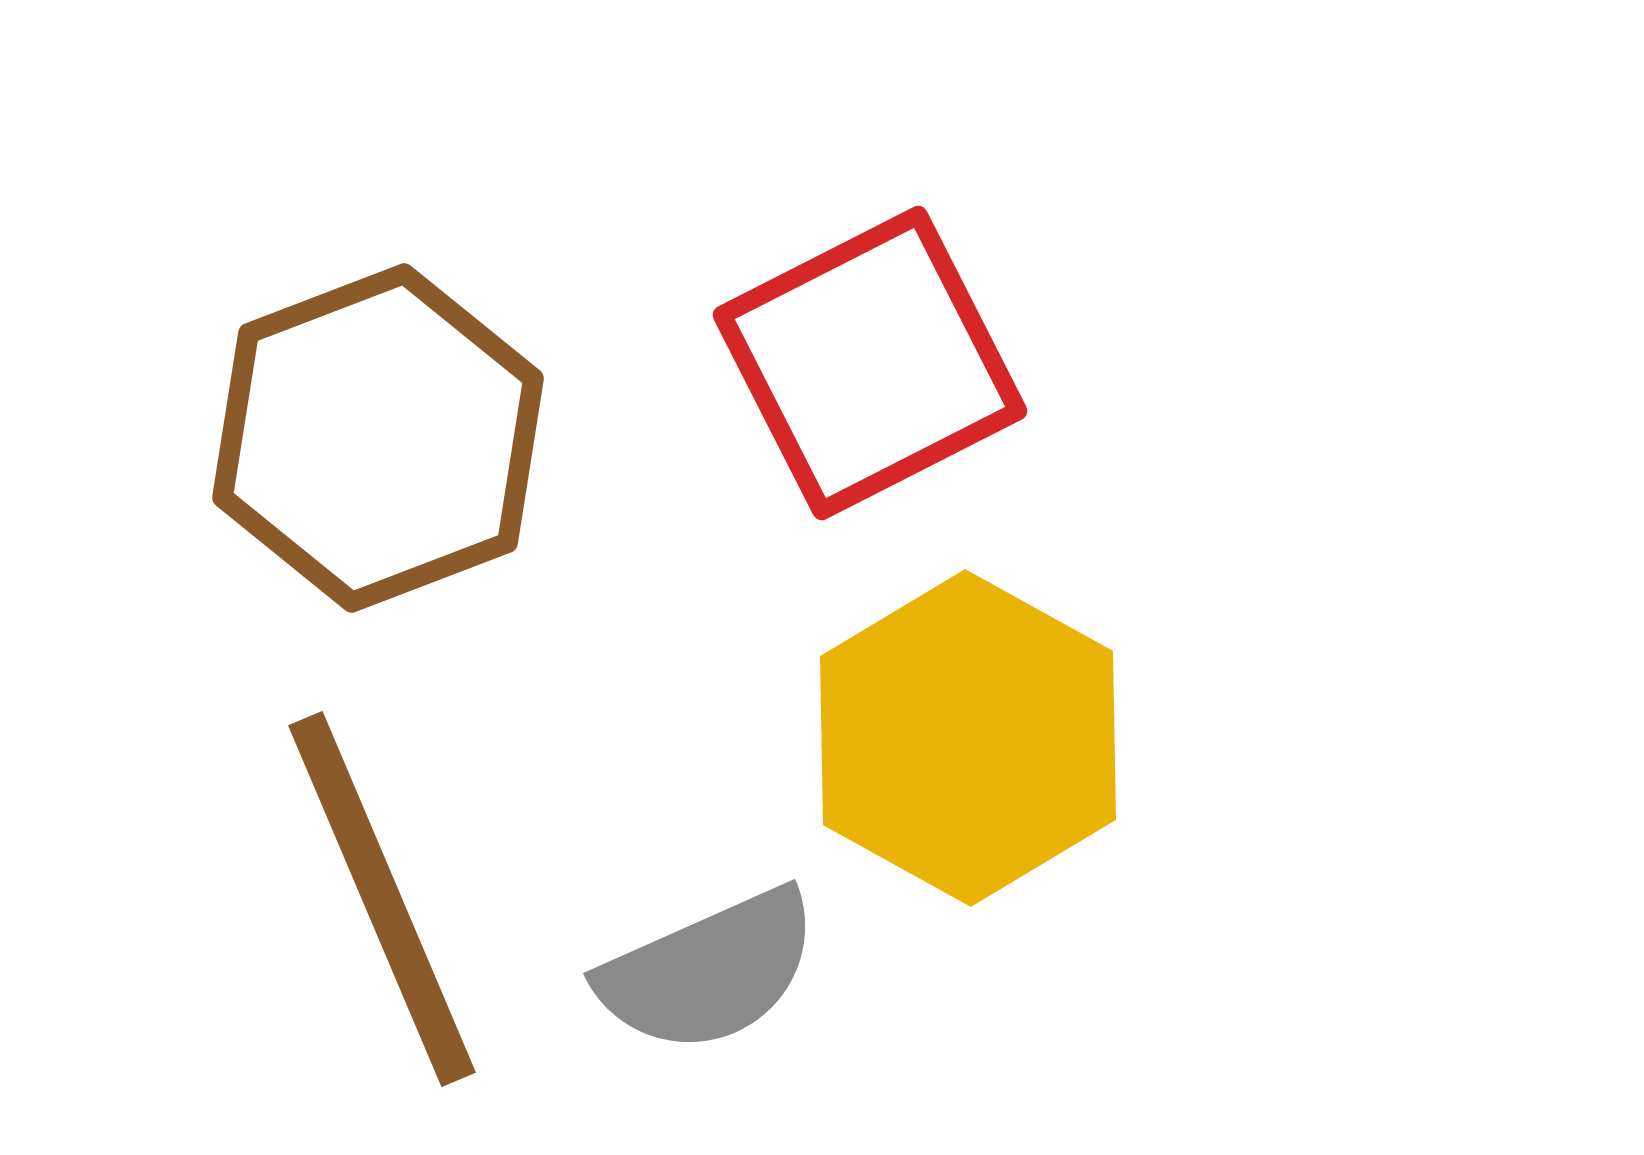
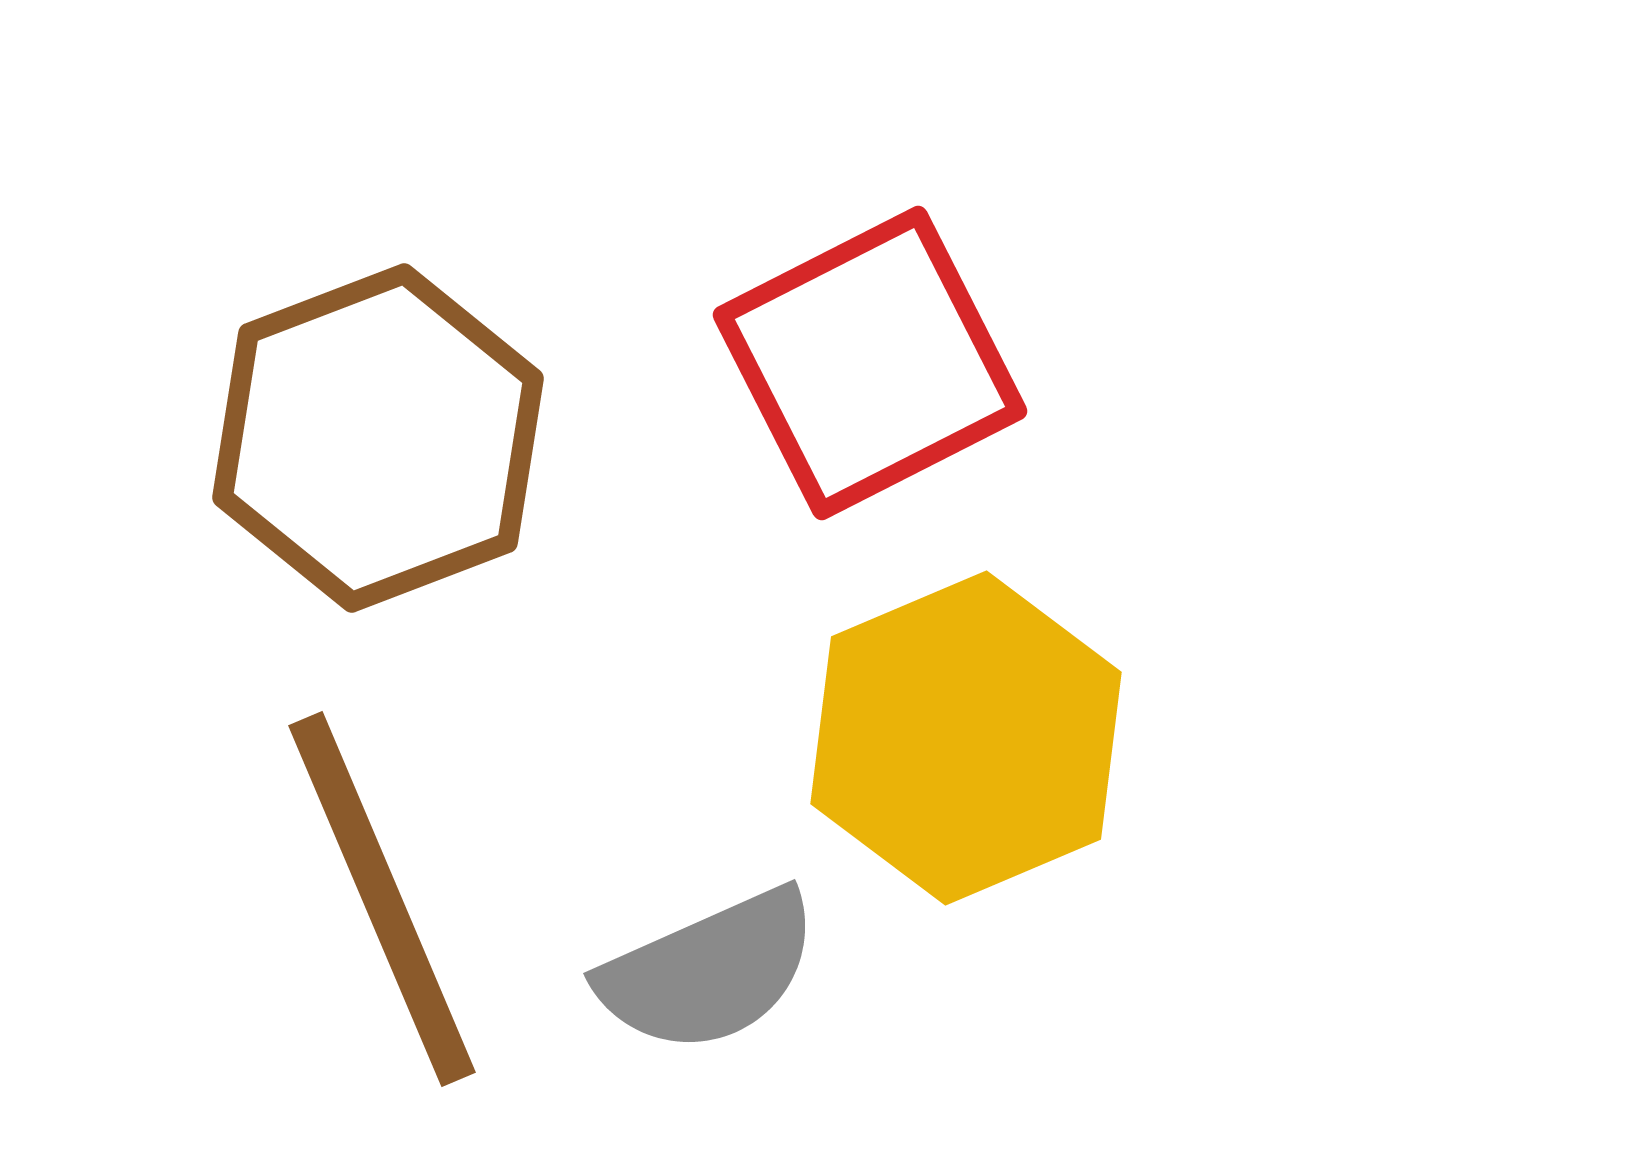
yellow hexagon: moved 2 px left; rotated 8 degrees clockwise
